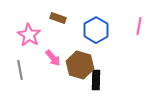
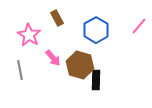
brown rectangle: moved 1 px left; rotated 42 degrees clockwise
pink line: rotated 30 degrees clockwise
